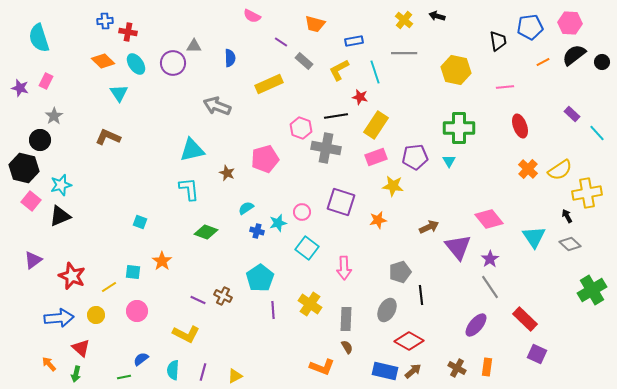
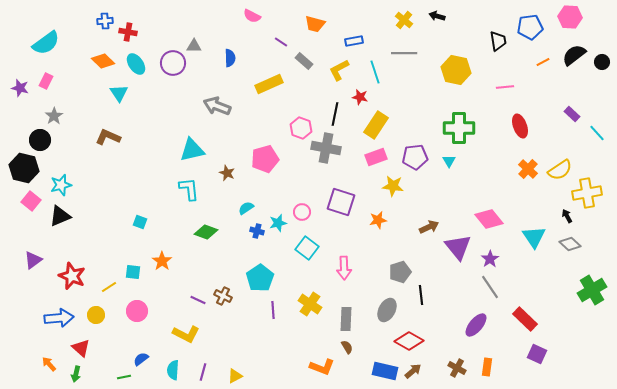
pink hexagon at (570, 23): moved 6 px up
cyan semicircle at (39, 38): moved 7 px right, 5 px down; rotated 108 degrees counterclockwise
black line at (336, 116): moved 1 px left, 2 px up; rotated 70 degrees counterclockwise
